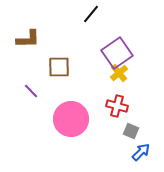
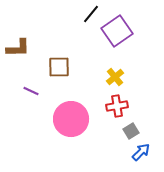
brown L-shape: moved 10 px left, 9 px down
purple square: moved 22 px up
yellow cross: moved 4 px left, 4 px down
purple line: rotated 21 degrees counterclockwise
red cross: rotated 25 degrees counterclockwise
gray square: rotated 35 degrees clockwise
